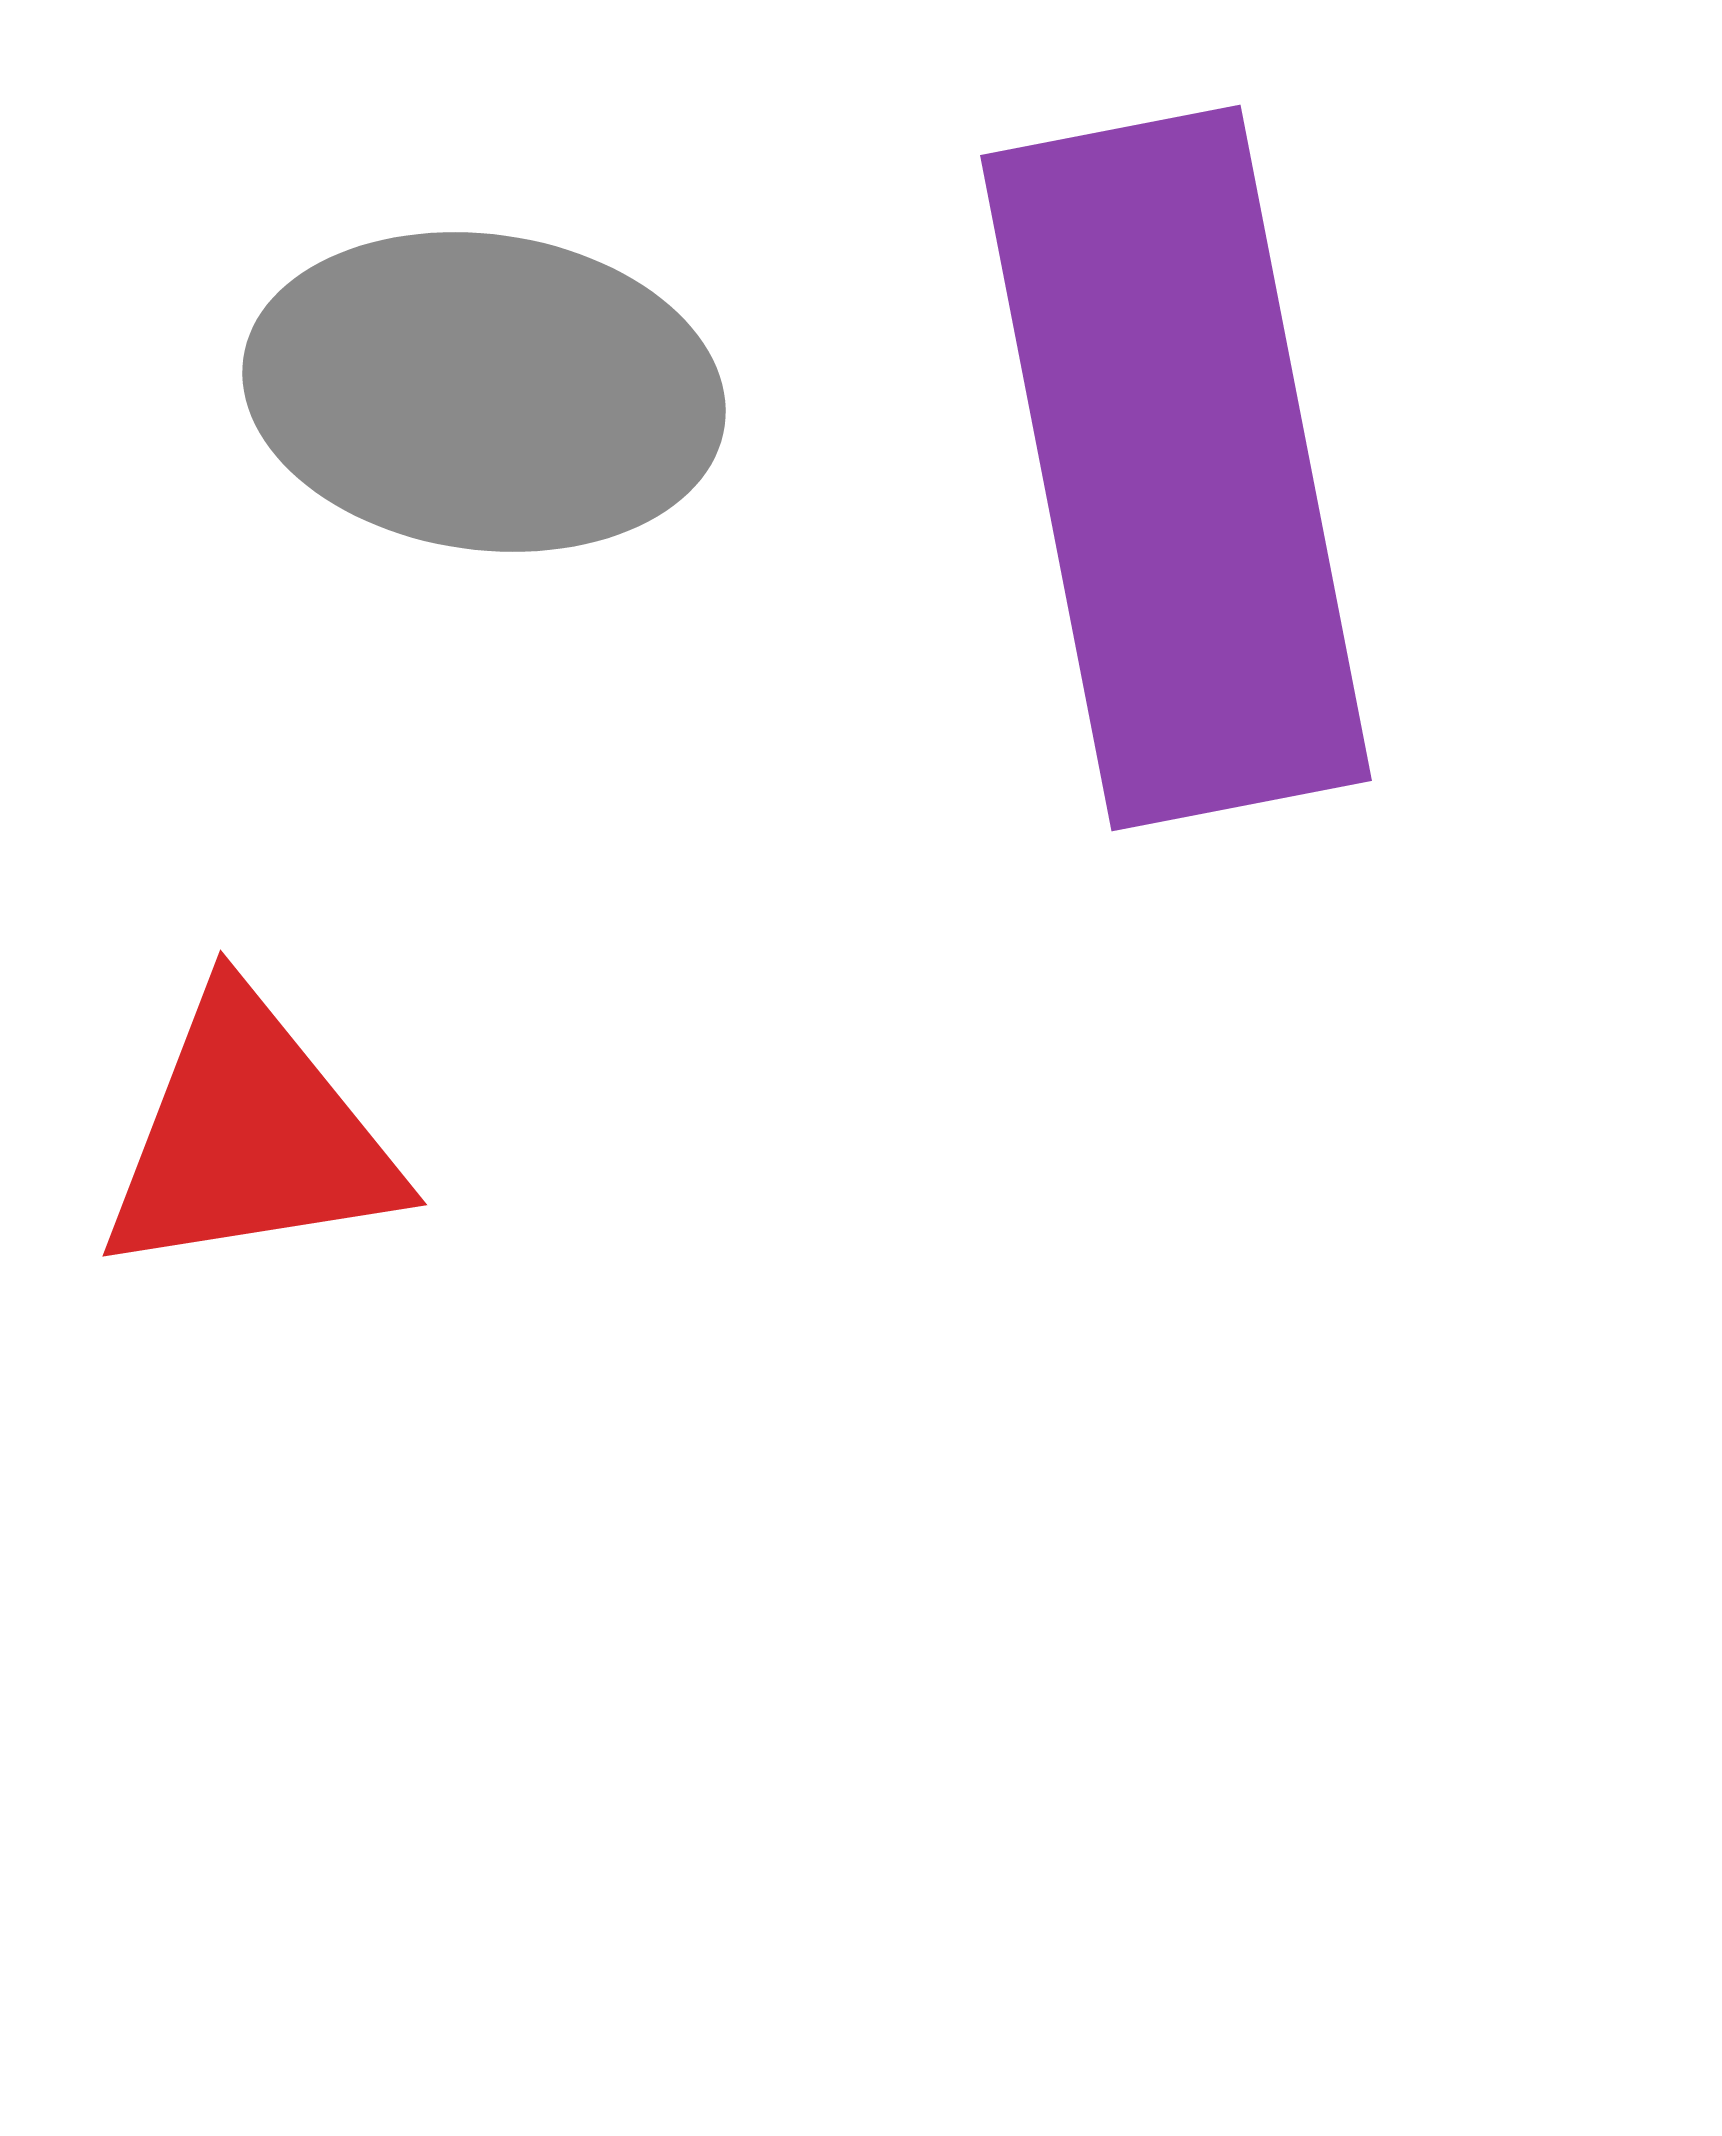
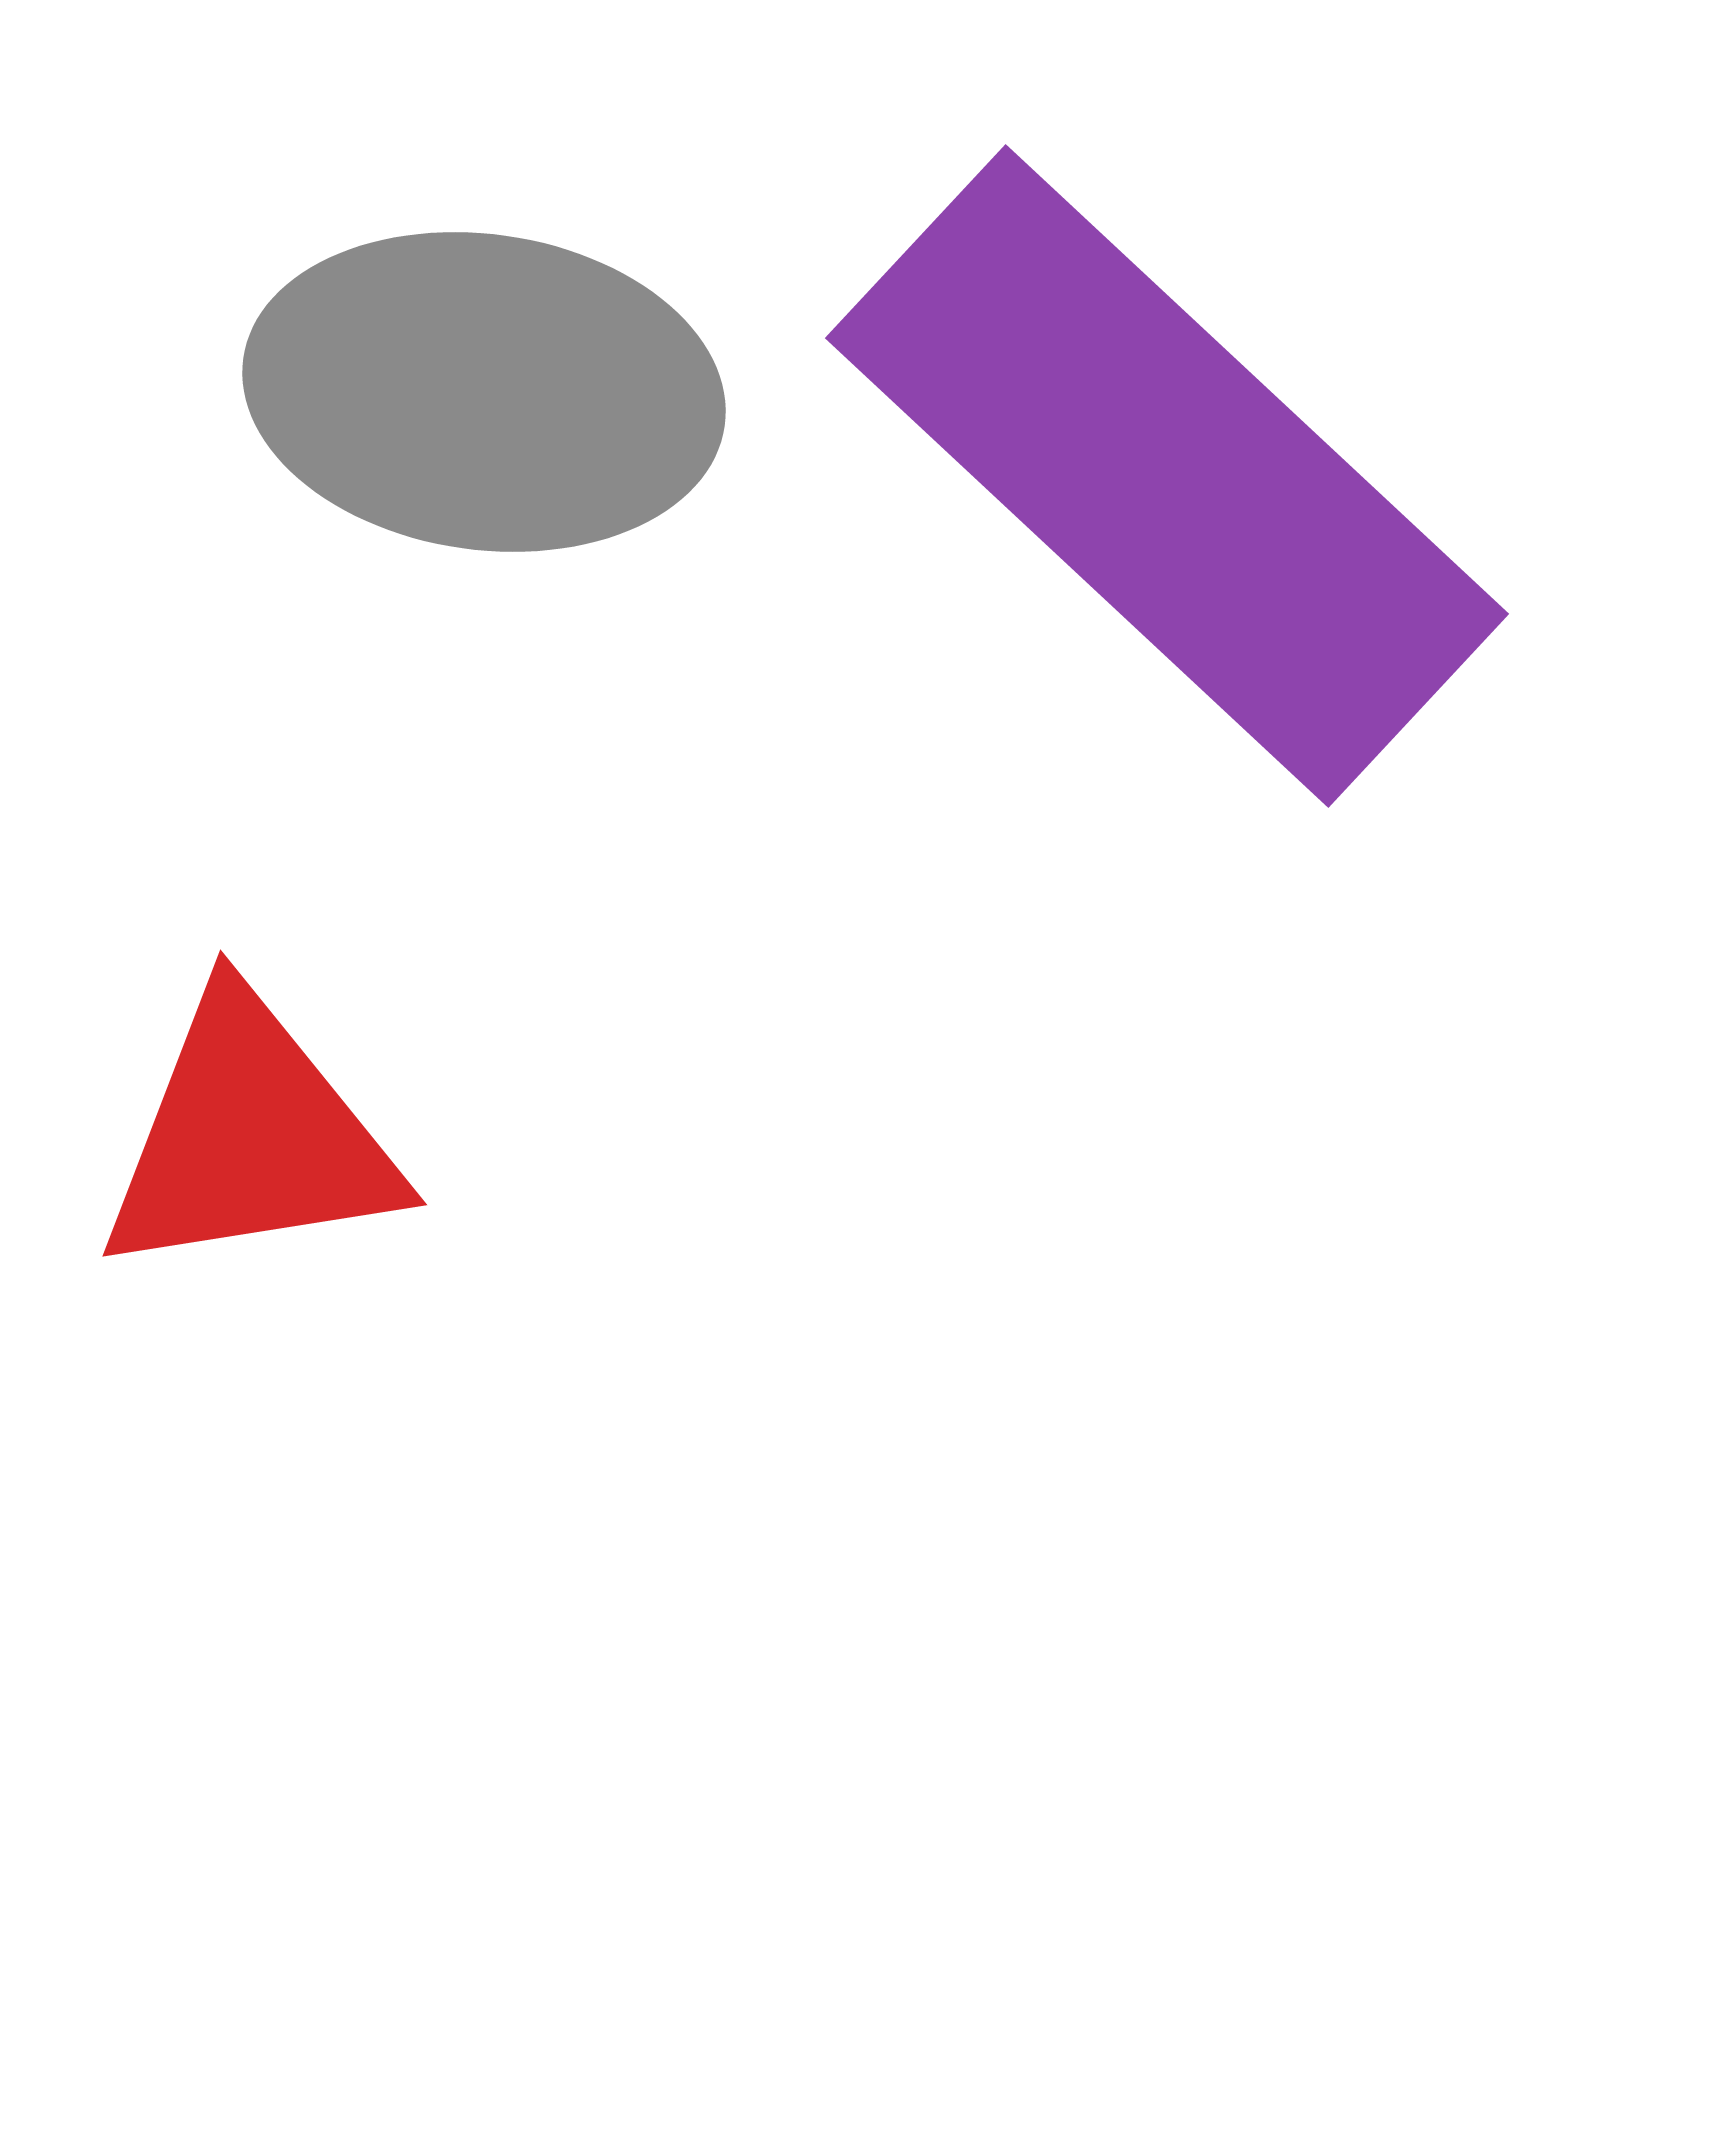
purple rectangle: moved 9 px left, 8 px down; rotated 36 degrees counterclockwise
